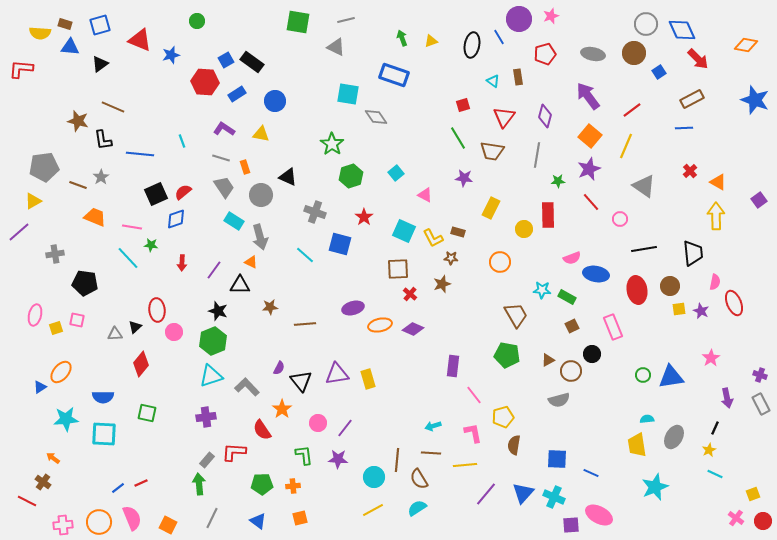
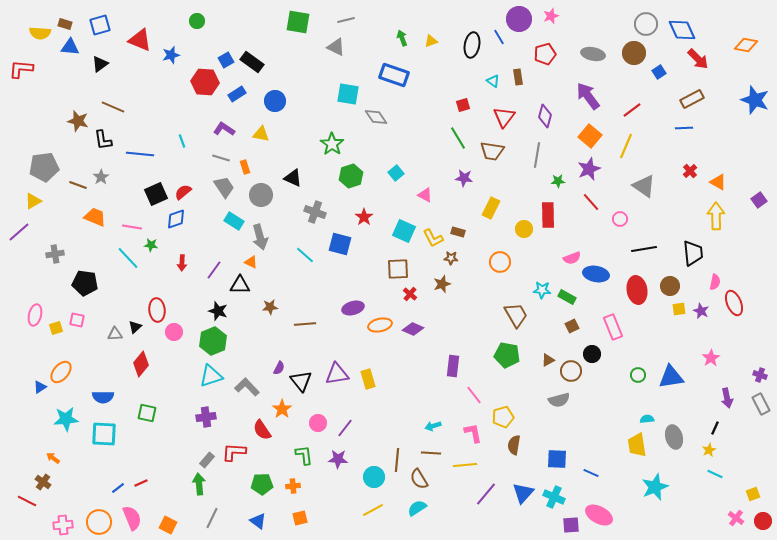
black triangle at (288, 177): moved 5 px right, 1 px down
green circle at (643, 375): moved 5 px left
gray ellipse at (674, 437): rotated 45 degrees counterclockwise
